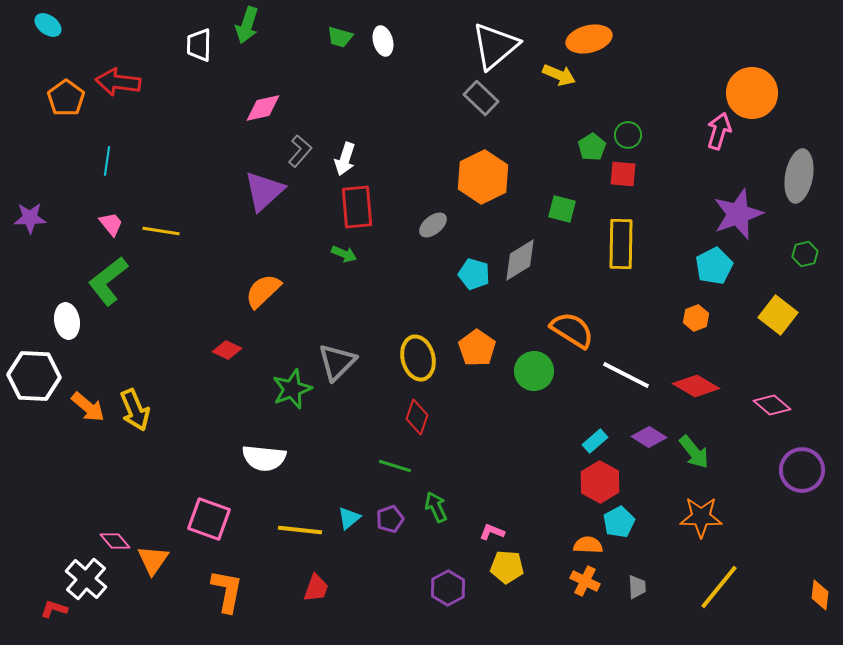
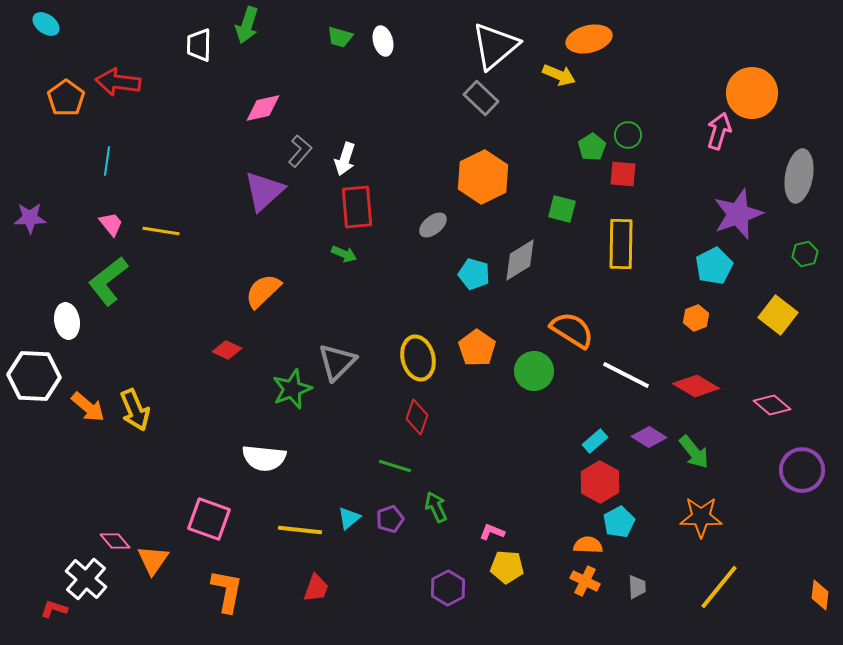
cyan ellipse at (48, 25): moved 2 px left, 1 px up
